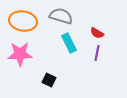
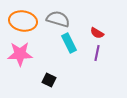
gray semicircle: moved 3 px left, 3 px down
